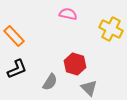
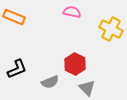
pink semicircle: moved 4 px right, 2 px up
orange rectangle: moved 19 px up; rotated 25 degrees counterclockwise
red hexagon: rotated 10 degrees clockwise
gray semicircle: rotated 36 degrees clockwise
gray triangle: moved 2 px left
